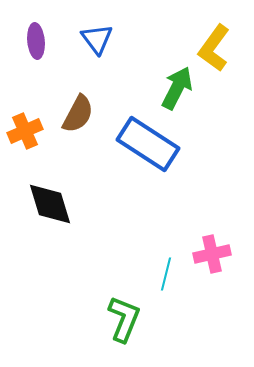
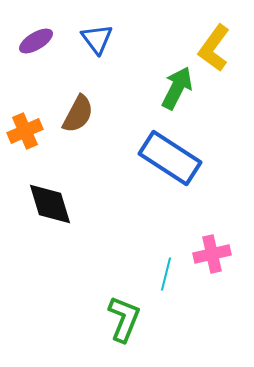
purple ellipse: rotated 64 degrees clockwise
blue rectangle: moved 22 px right, 14 px down
